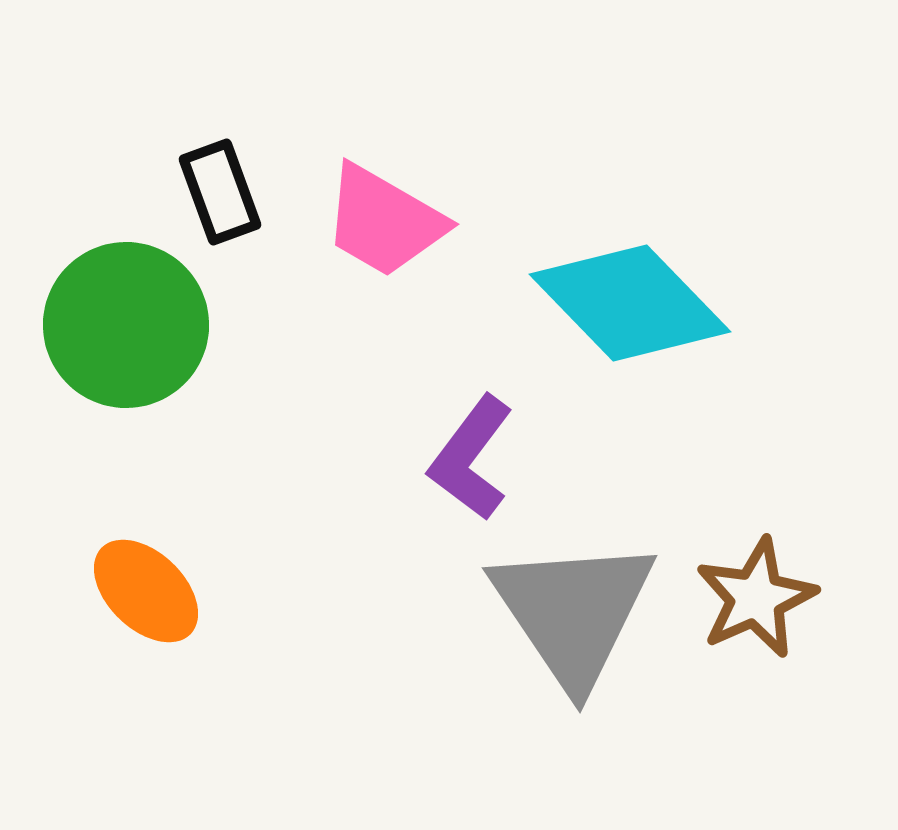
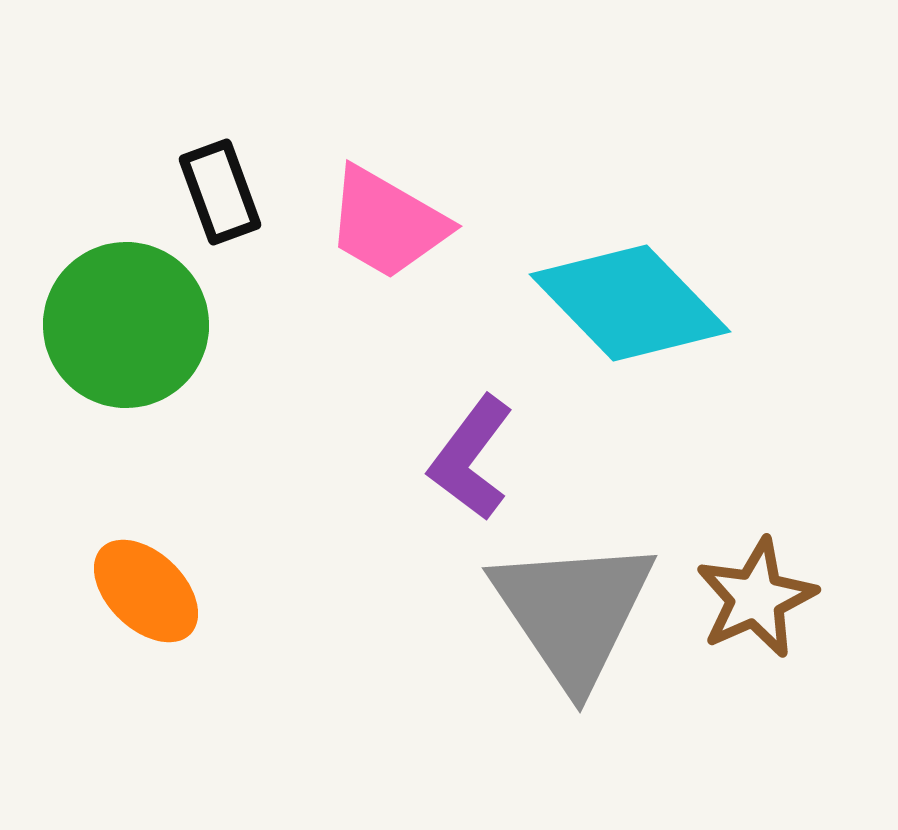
pink trapezoid: moved 3 px right, 2 px down
